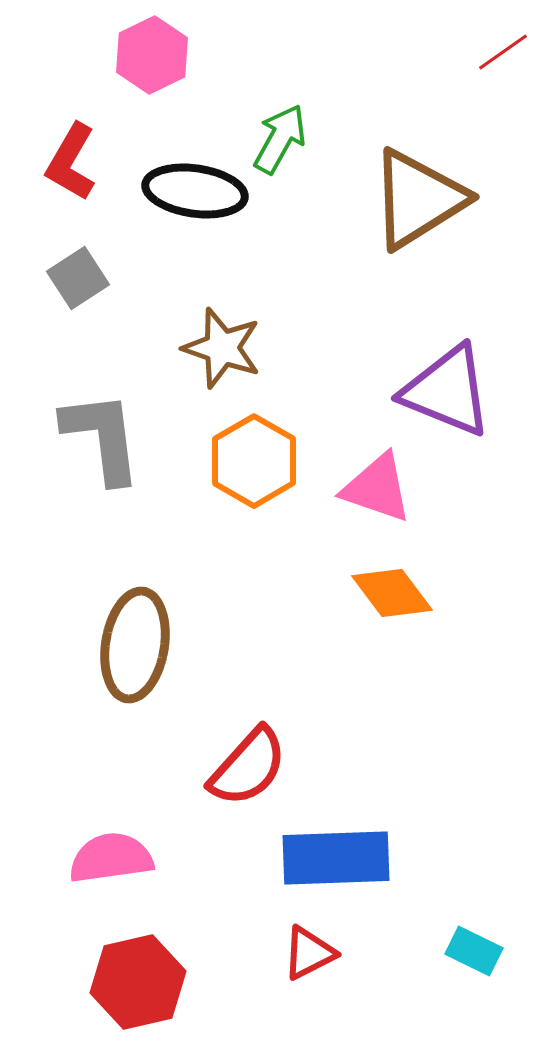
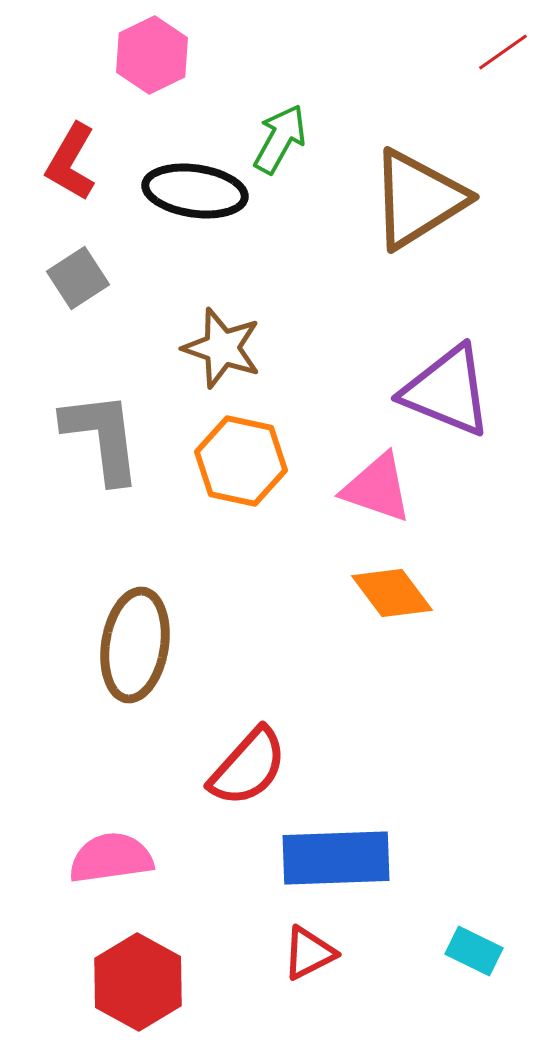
orange hexagon: moved 13 px left; rotated 18 degrees counterclockwise
red hexagon: rotated 18 degrees counterclockwise
